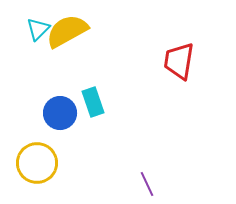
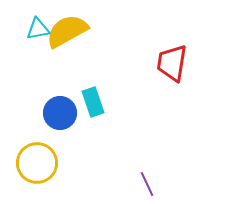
cyan triangle: rotated 35 degrees clockwise
red trapezoid: moved 7 px left, 2 px down
